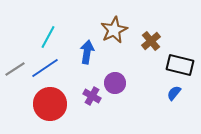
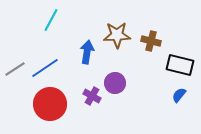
brown star: moved 3 px right, 5 px down; rotated 24 degrees clockwise
cyan line: moved 3 px right, 17 px up
brown cross: rotated 36 degrees counterclockwise
blue semicircle: moved 5 px right, 2 px down
